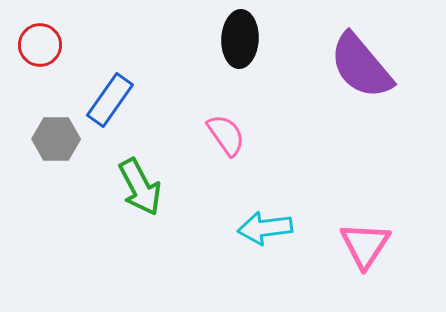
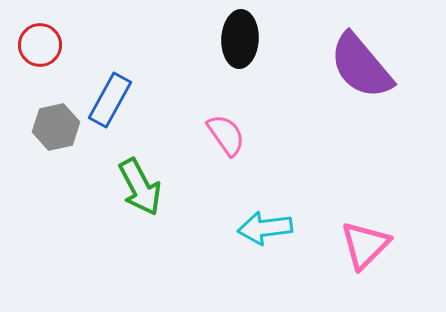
blue rectangle: rotated 6 degrees counterclockwise
gray hexagon: moved 12 px up; rotated 12 degrees counterclockwise
pink triangle: rotated 12 degrees clockwise
